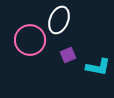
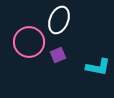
pink circle: moved 1 px left, 2 px down
purple square: moved 10 px left
